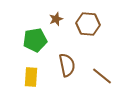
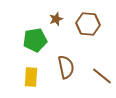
brown semicircle: moved 1 px left, 2 px down
